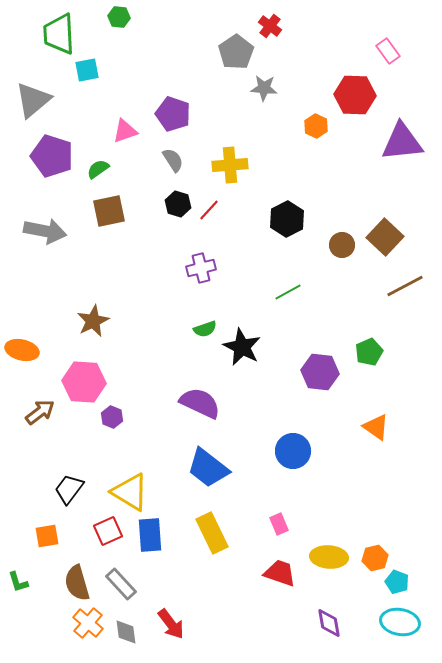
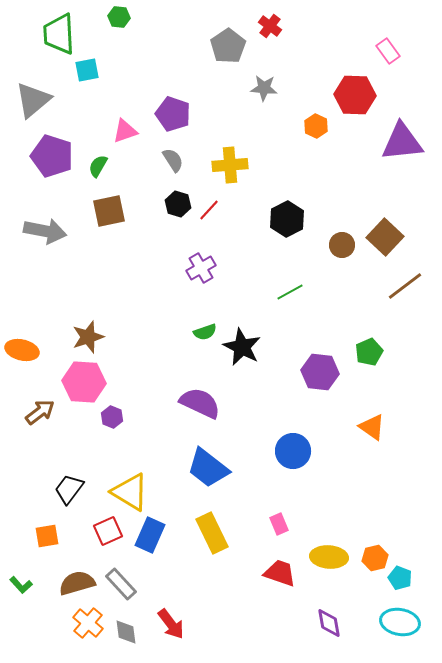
gray pentagon at (236, 52): moved 8 px left, 6 px up
green semicircle at (98, 169): moved 3 px up; rotated 25 degrees counterclockwise
purple cross at (201, 268): rotated 16 degrees counterclockwise
brown line at (405, 286): rotated 9 degrees counterclockwise
green line at (288, 292): moved 2 px right
brown star at (93, 321): moved 5 px left, 16 px down; rotated 8 degrees clockwise
green semicircle at (205, 329): moved 3 px down
orange triangle at (376, 427): moved 4 px left
blue rectangle at (150, 535): rotated 28 degrees clockwise
green L-shape at (18, 582): moved 3 px right, 3 px down; rotated 25 degrees counterclockwise
cyan pentagon at (397, 582): moved 3 px right, 4 px up
brown semicircle at (77, 583): rotated 90 degrees clockwise
